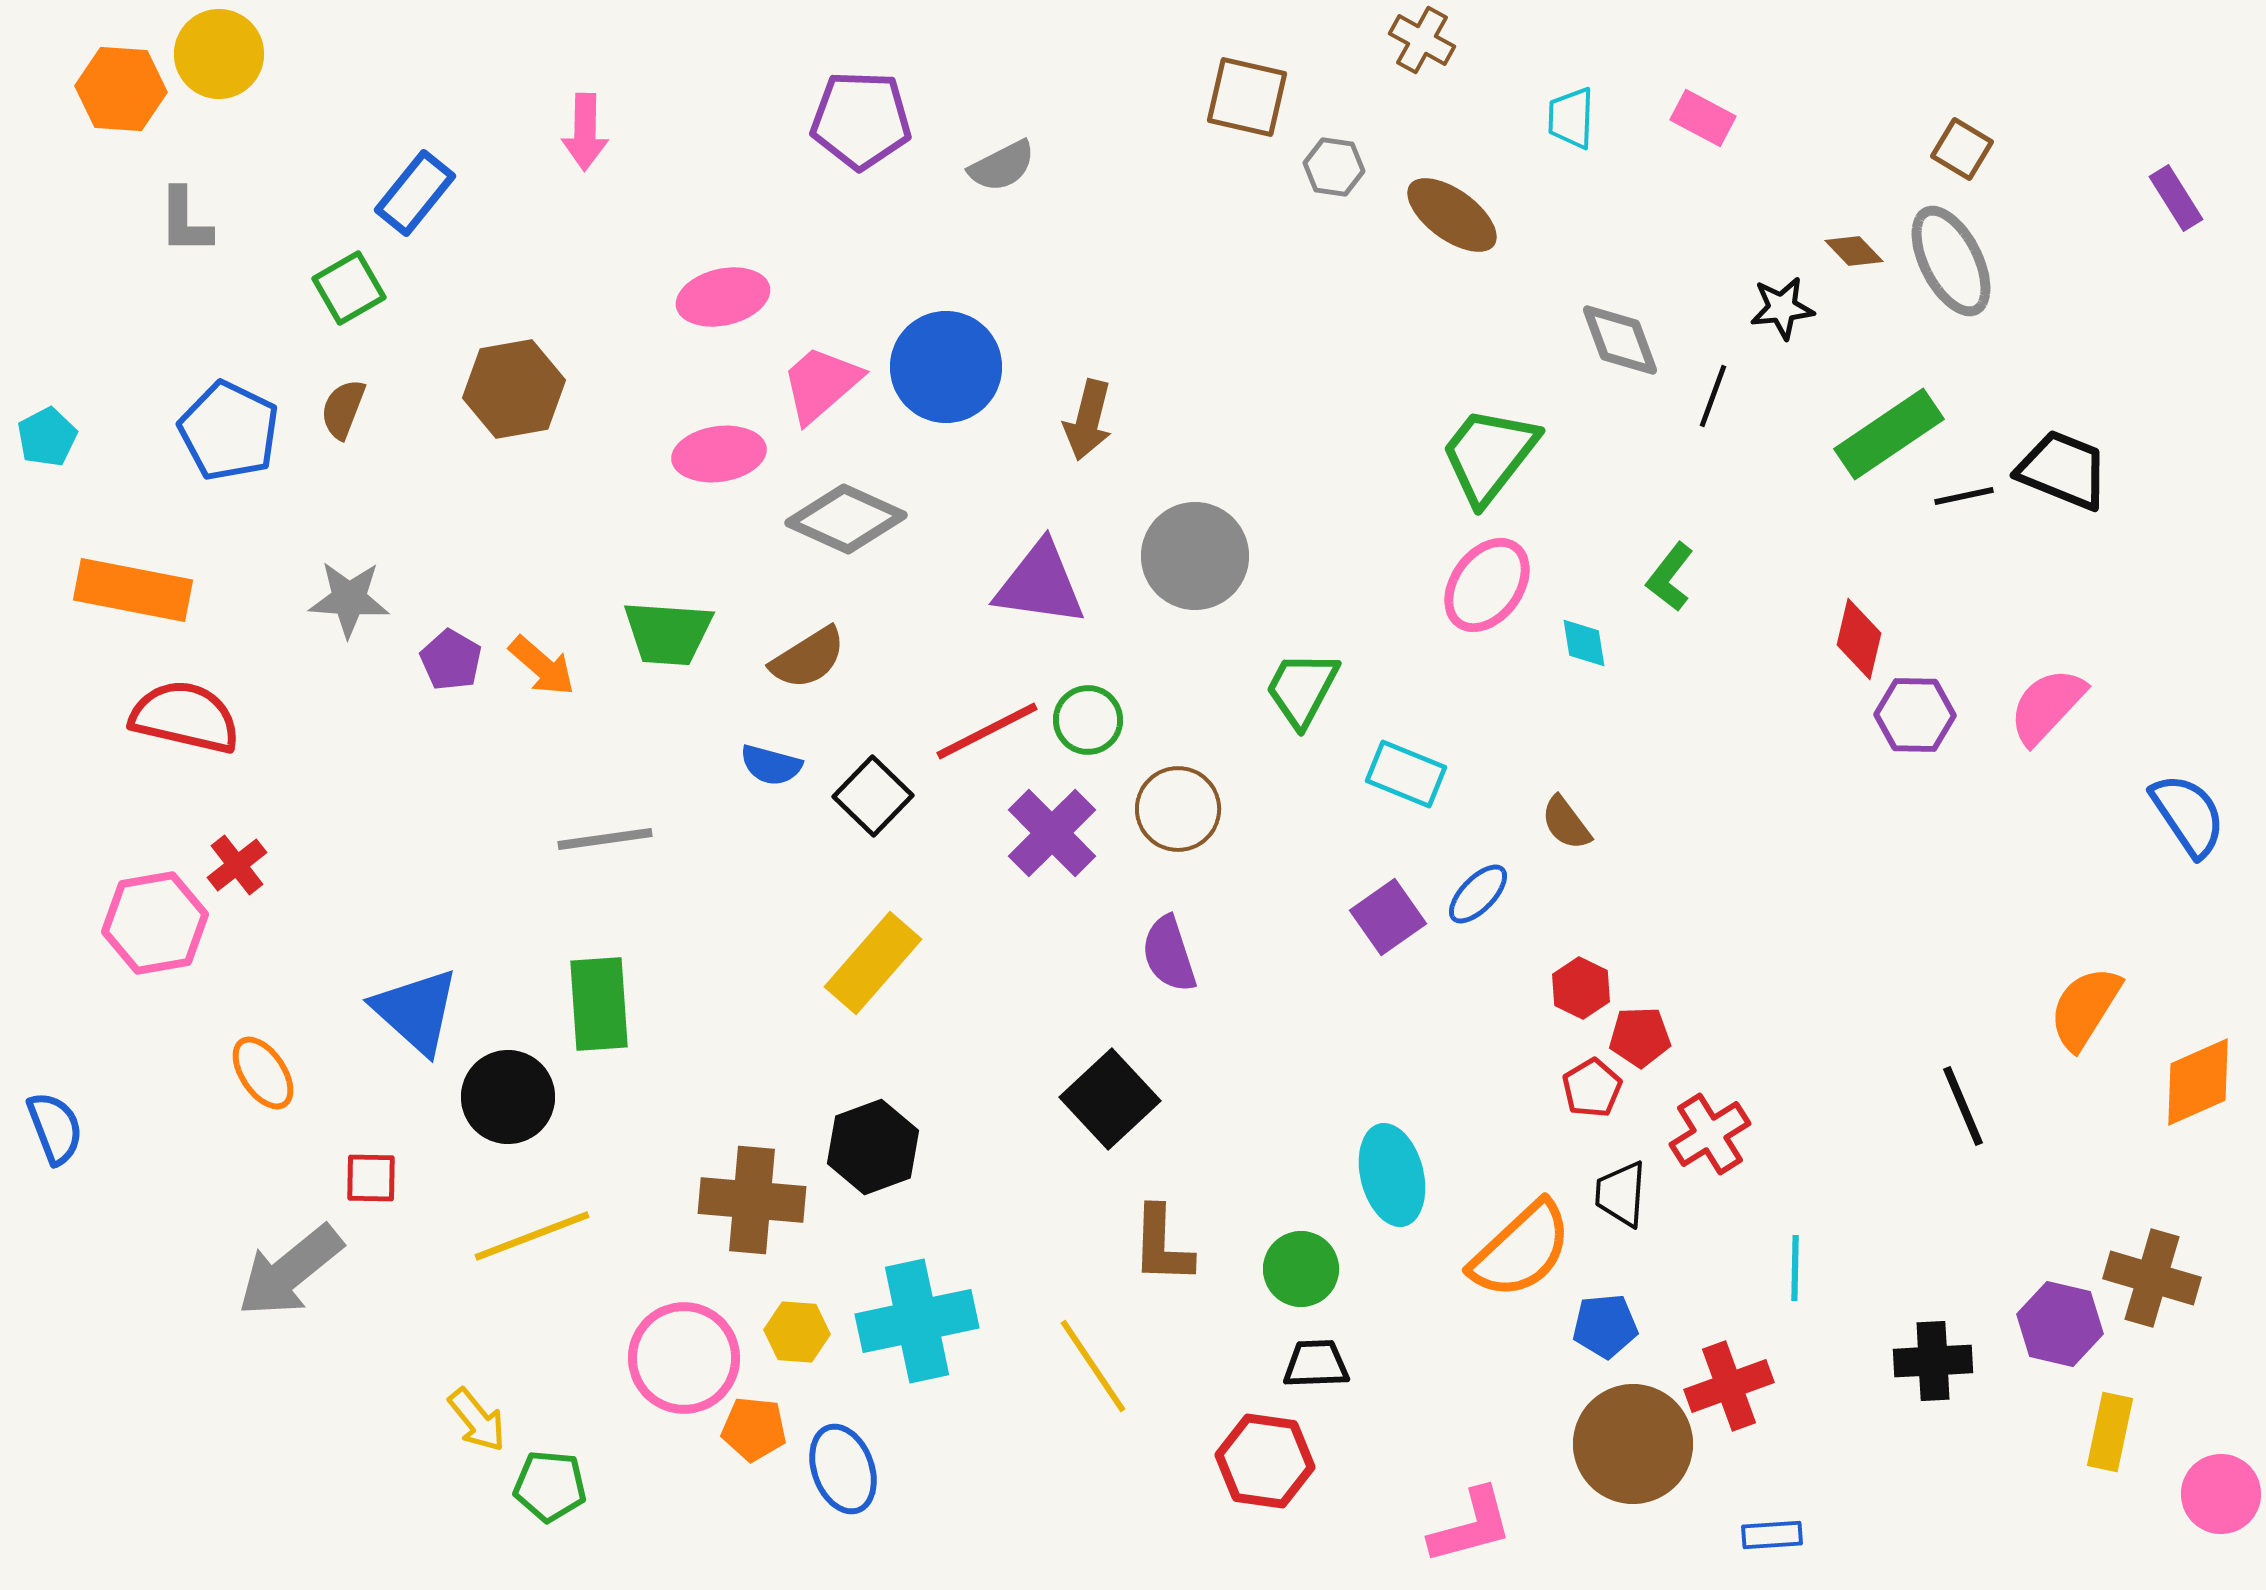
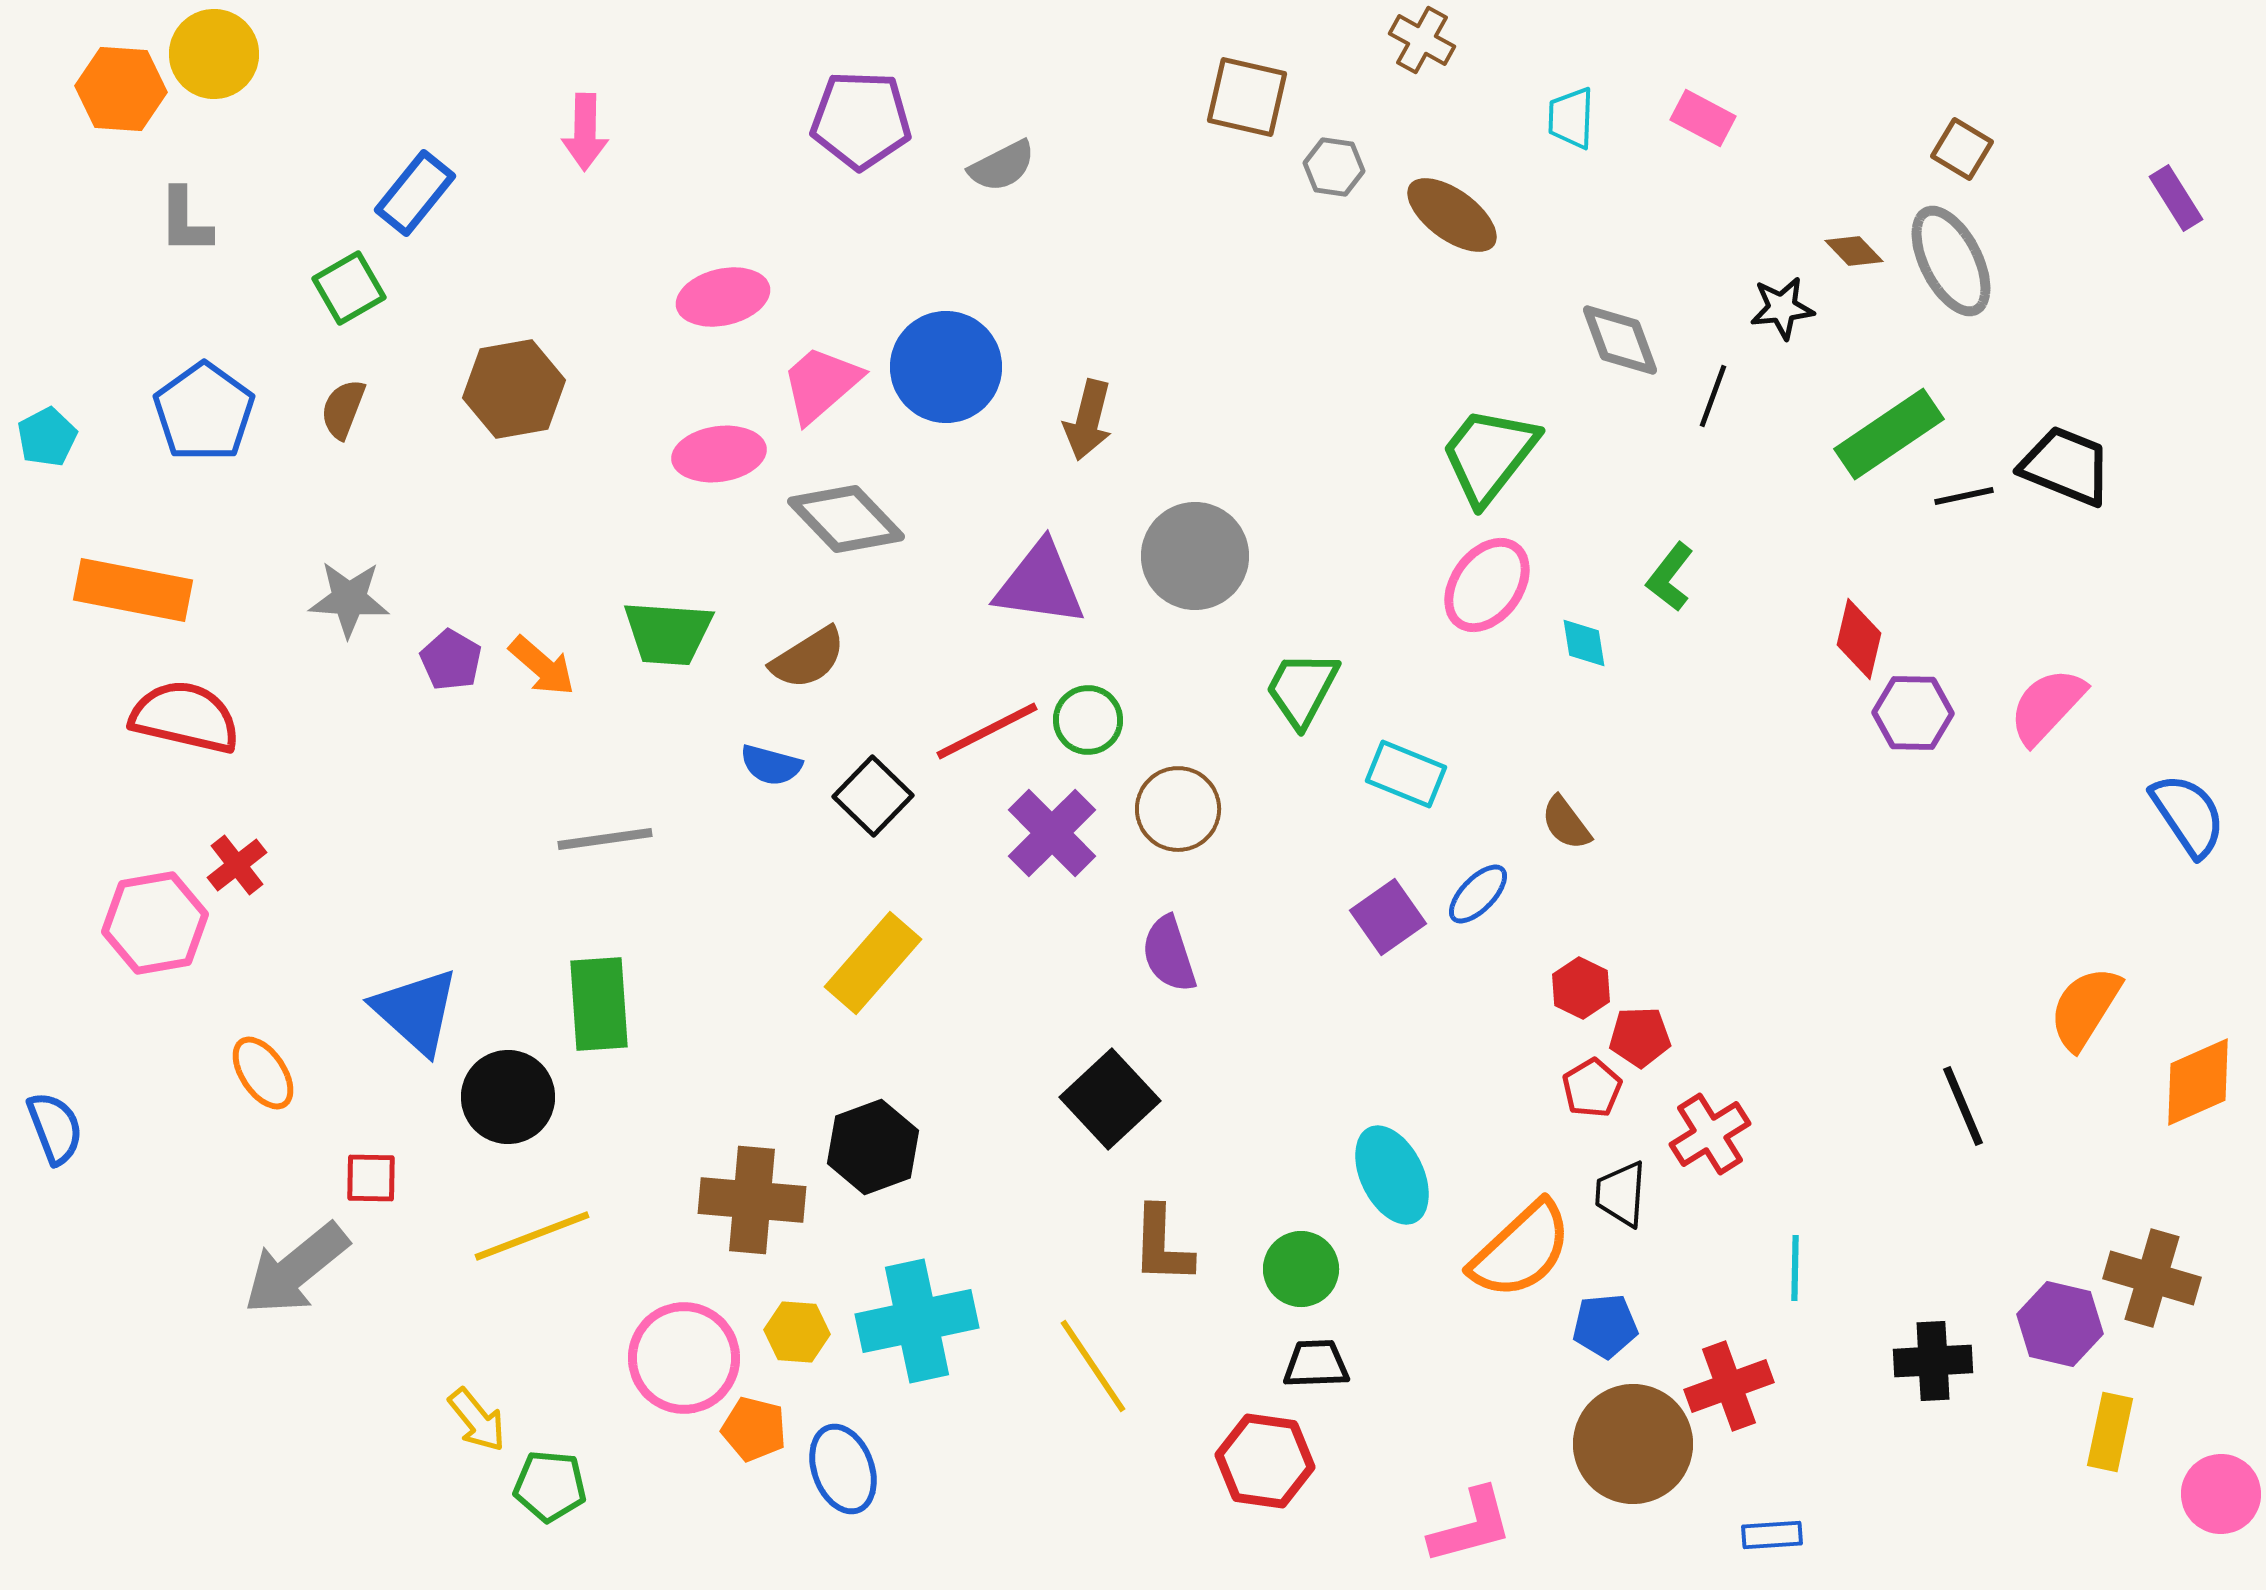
yellow circle at (219, 54): moved 5 px left
blue pentagon at (229, 431): moved 25 px left, 19 px up; rotated 10 degrees clockwise
black trapezoid at (2063, 470): moved 3 px right, 4 px up
gray diamond at (846, 519): rotated 22 degrees clockwise
purple hexagon at (1915, 715): moved 2 px left, 2 px up
cyan ellipse at (1392, 1175): rotated 12 degrees counterclockwise
gray arrow at (290, 1271): moved 6 px right, 2 px up
orange pentagon at (754, 1429): rotated 8 degrees clockwise
